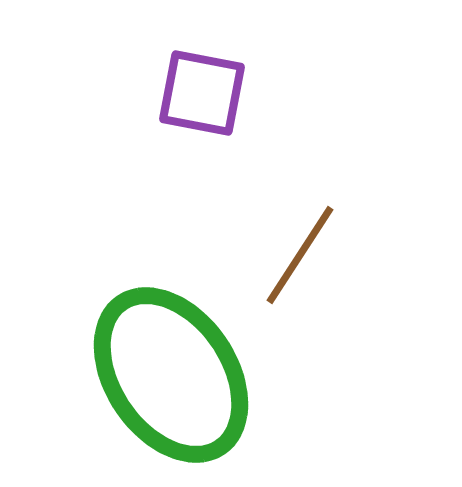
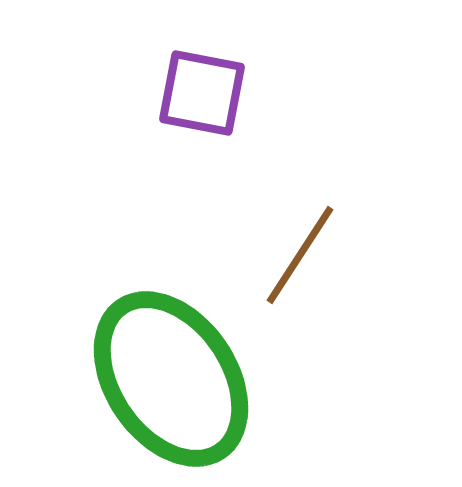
green ellipse: moved 4 px down
